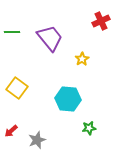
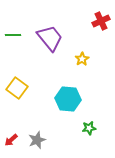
green line: moved 1 px right, 3 px down
red arrow: moved 9 px down
